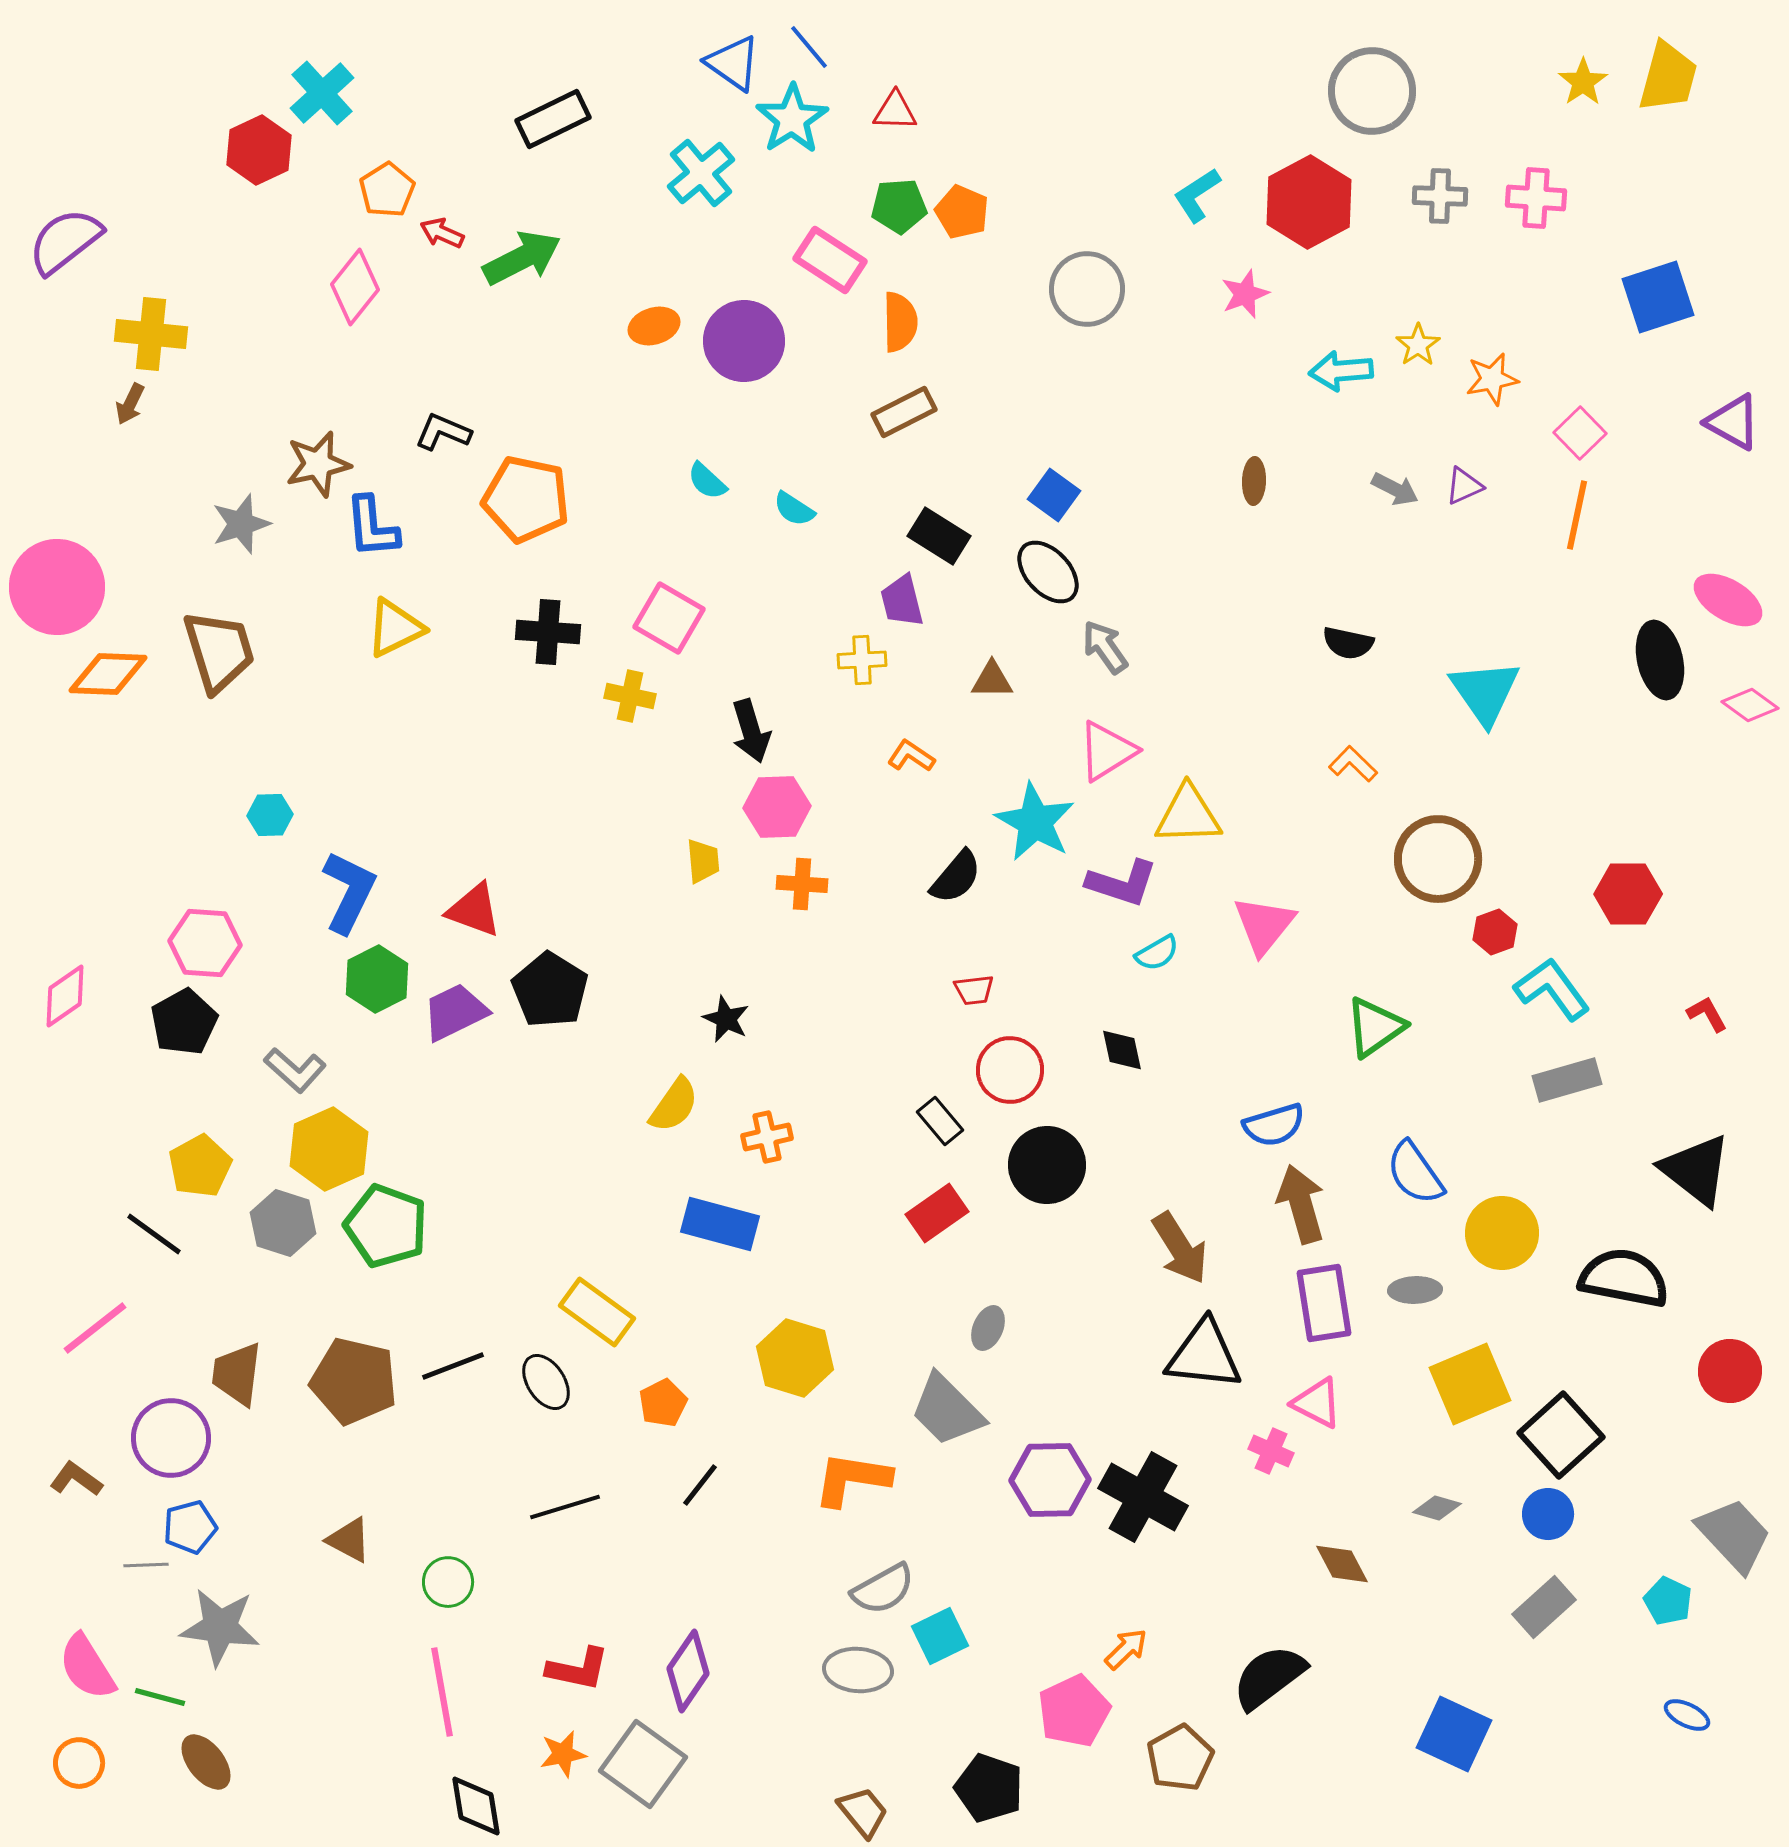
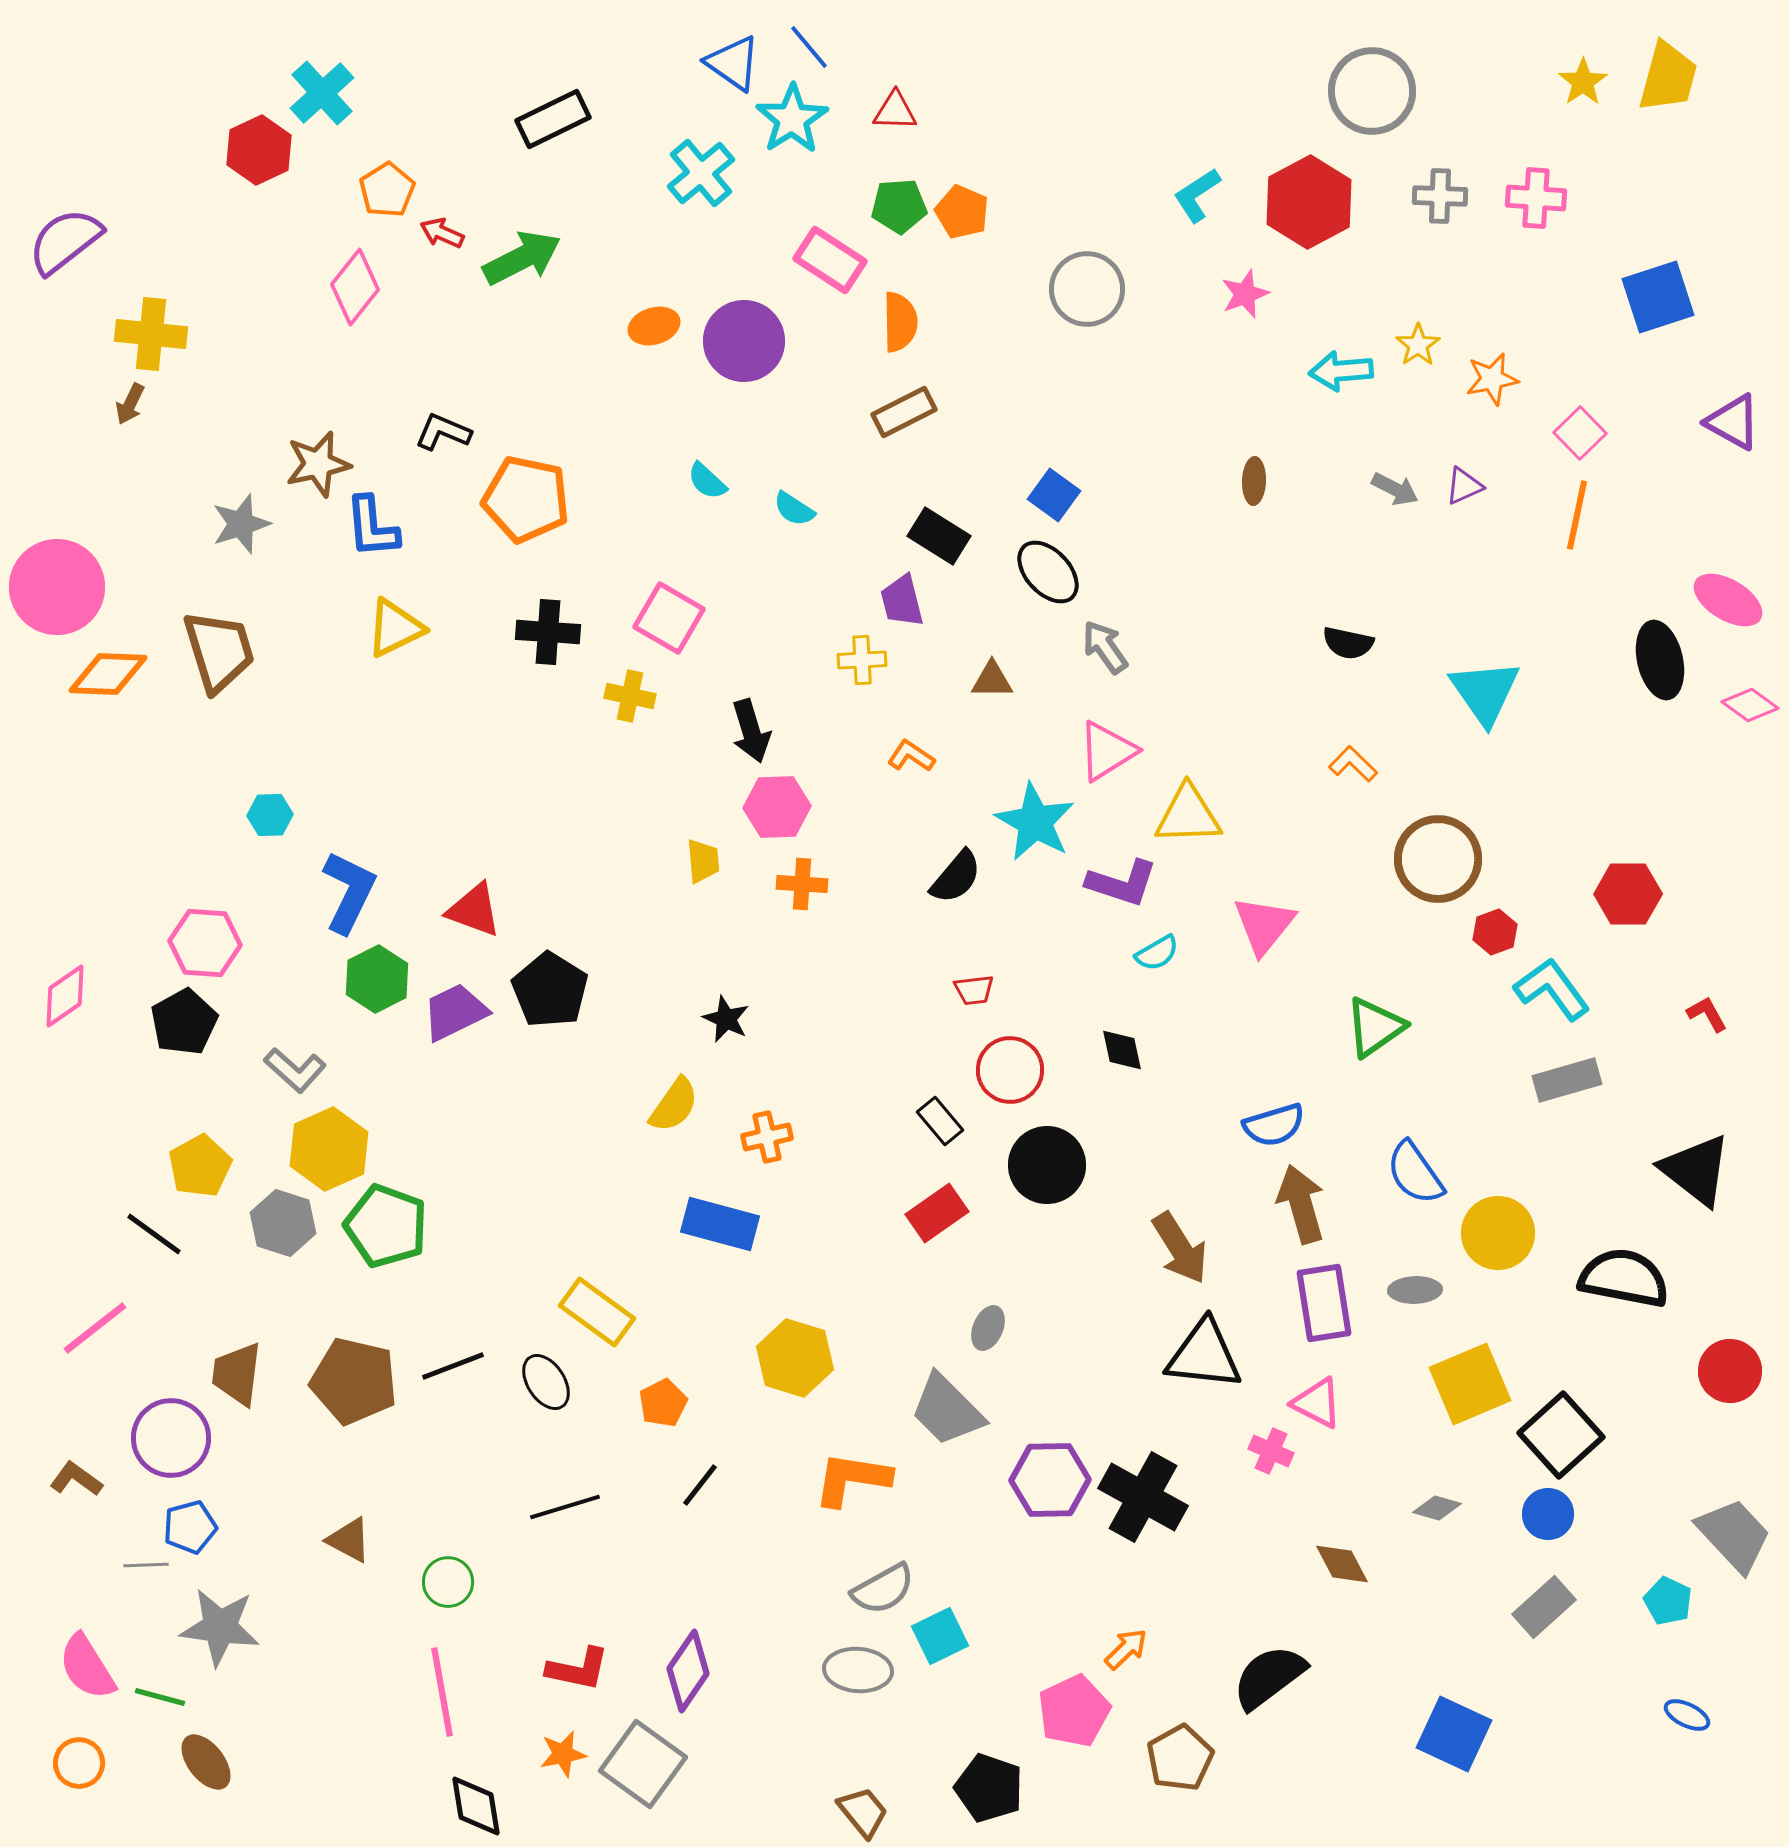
yellow circle at (1502, 1233): moved 4 px left
